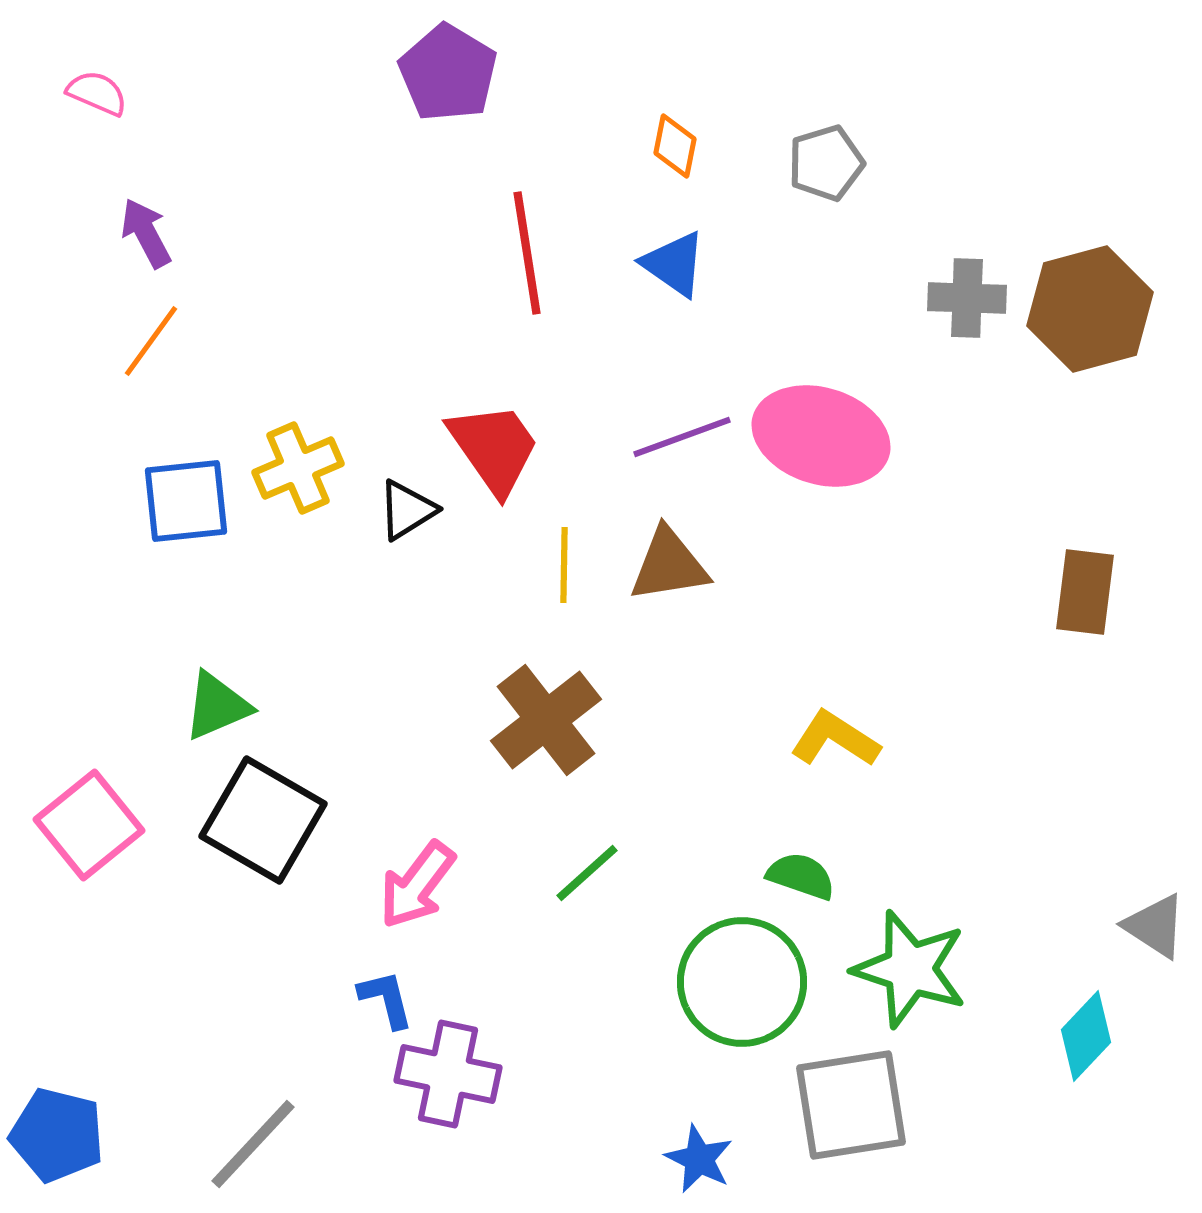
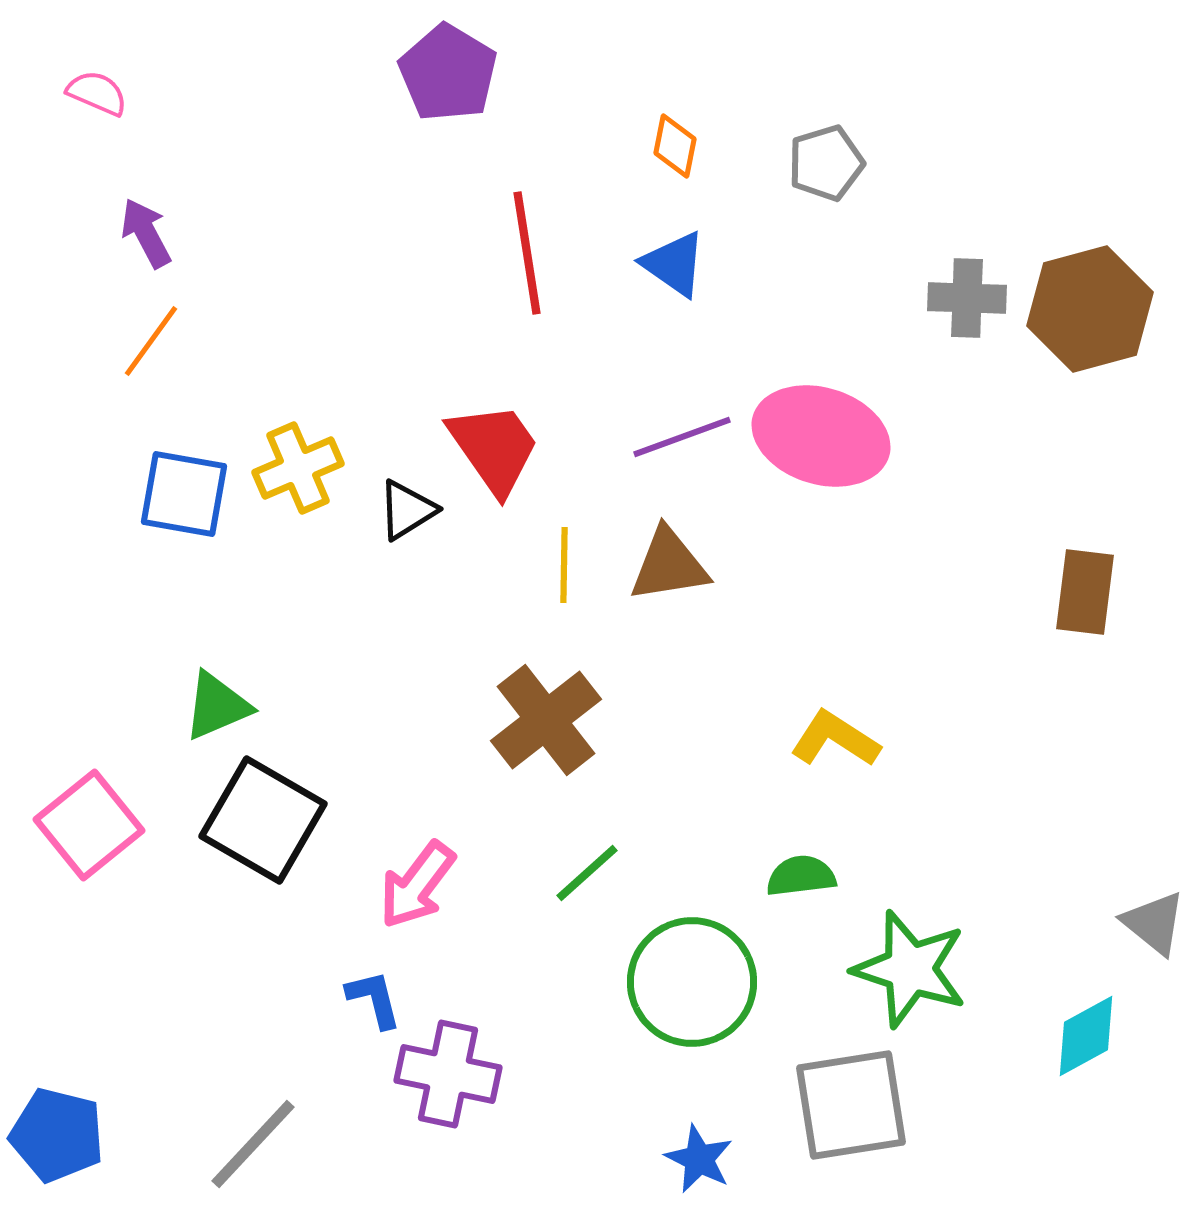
blue square: moved 2 px left, 7 px up; rotated 16 degrees clockwise
green semicircle: rotated 26 degrees counterclockwise
gray triangle: moved 1 px left, 3 px up; rotated 6 degrees clockwise
green circle: moved 50 px left
blue L-shape: moved 12 px left
cyan diamond: rotated 18 degrees clockwise
